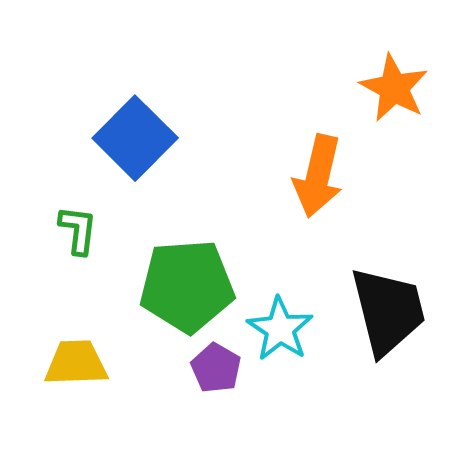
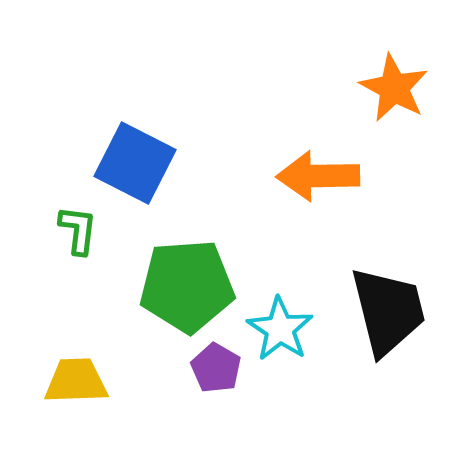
blue square: moved 25 px down; rotated 18 degrees counterclockwise
orange arrow: rotated 76 degrees clockwise
yellow trapezoid: moved 18 px down
